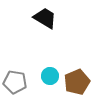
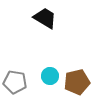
brown pentagon: rotated 10 degrees clockwise
